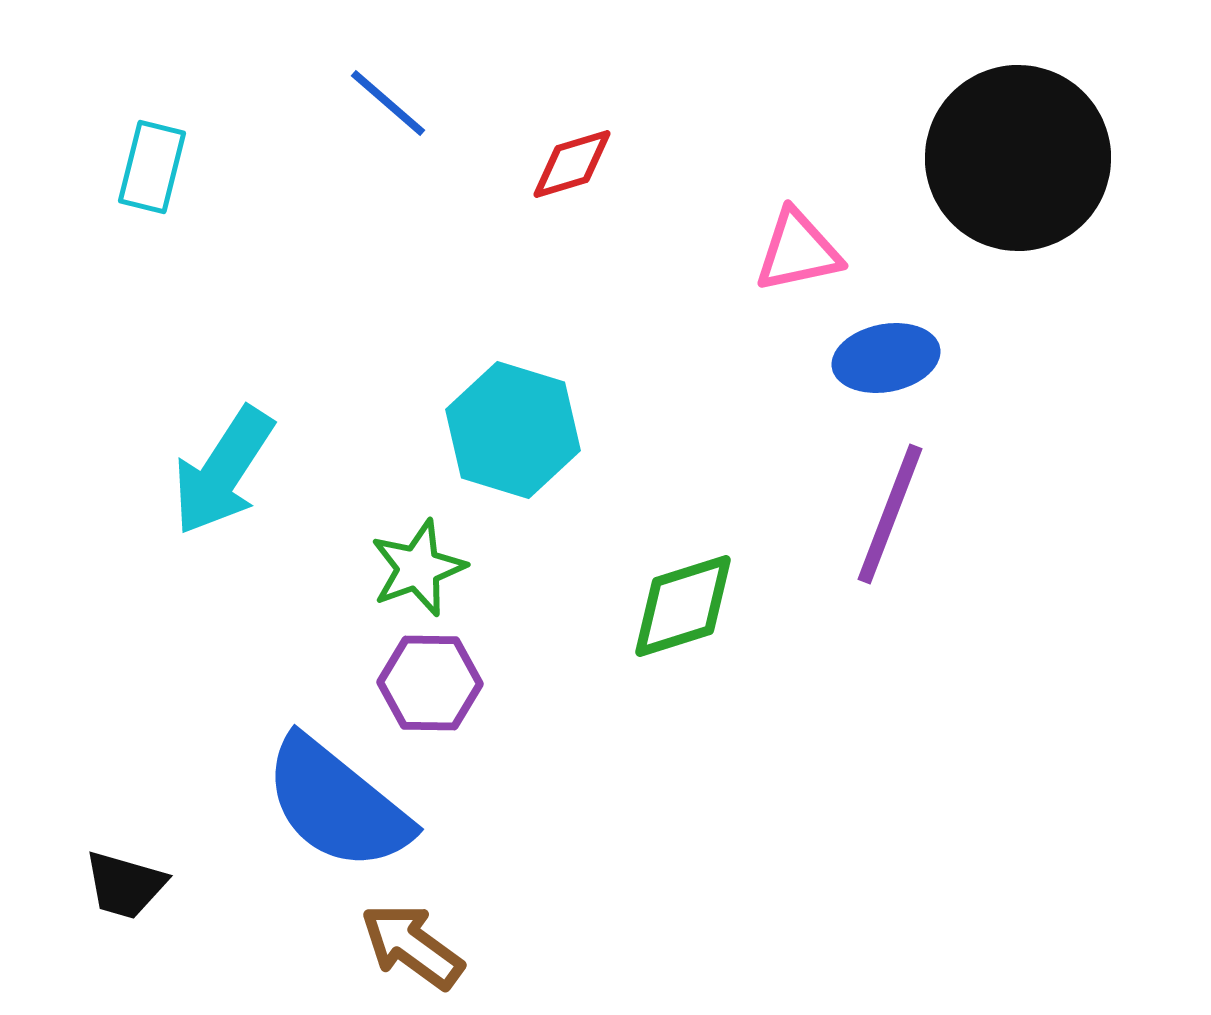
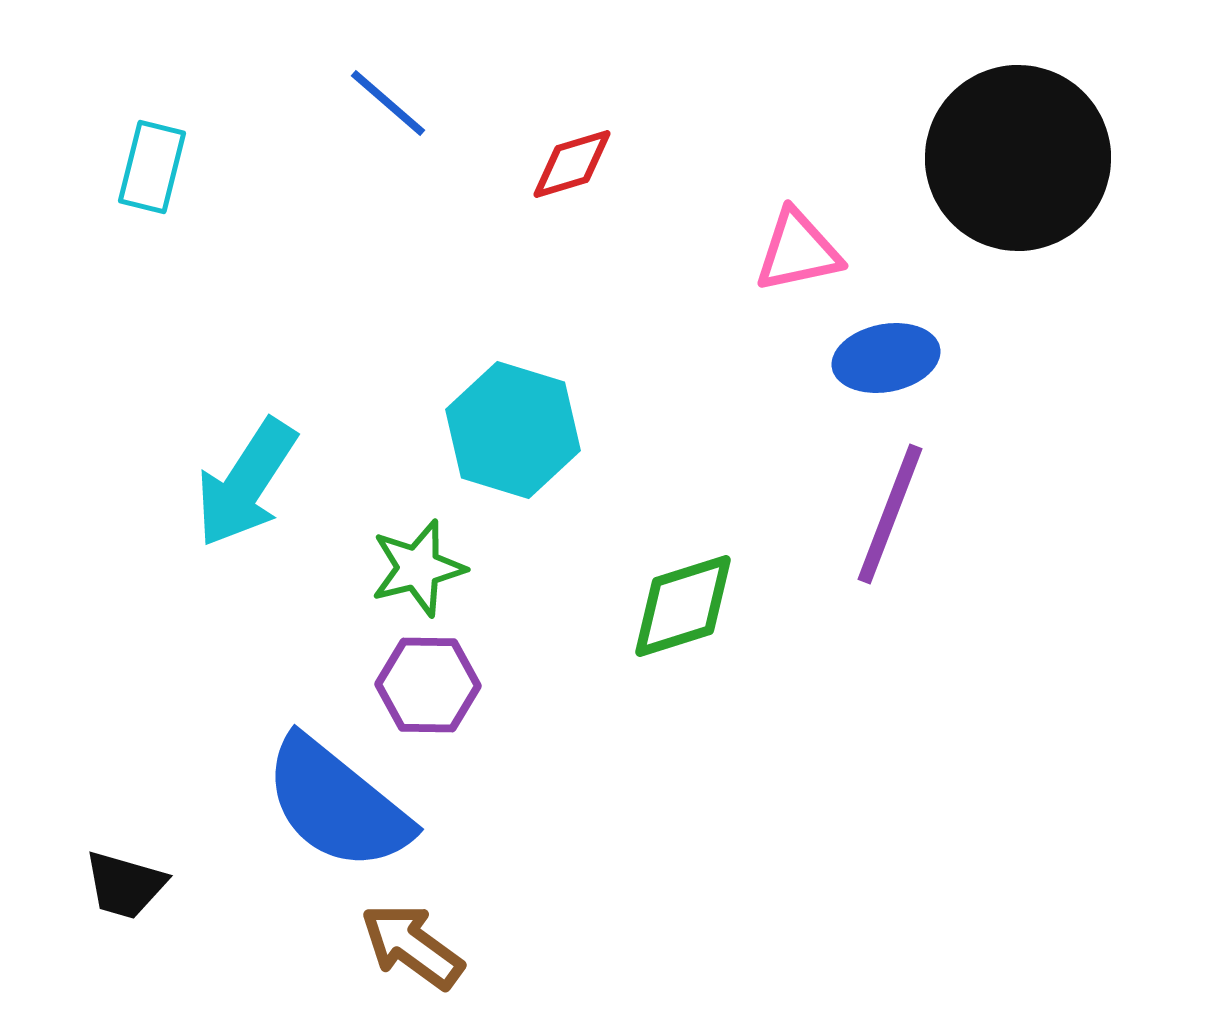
cyan arrow: moved 23 px right, 12 px down
green star: rotated 6 degrees clockwise
purple hexagon: moved 2 px left, 2 px down
